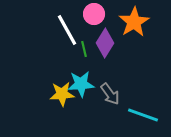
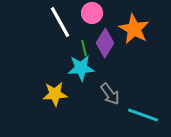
pink circle: moved 2 px left, 1 px up
orange star: moved 7 px down; rotated 12 degrees counterclockwise
white line: moved 7 px left, 8 px up
green line: moved 1 px up
cyan star: moved 16 px up
yellow star: moved 7 px left
